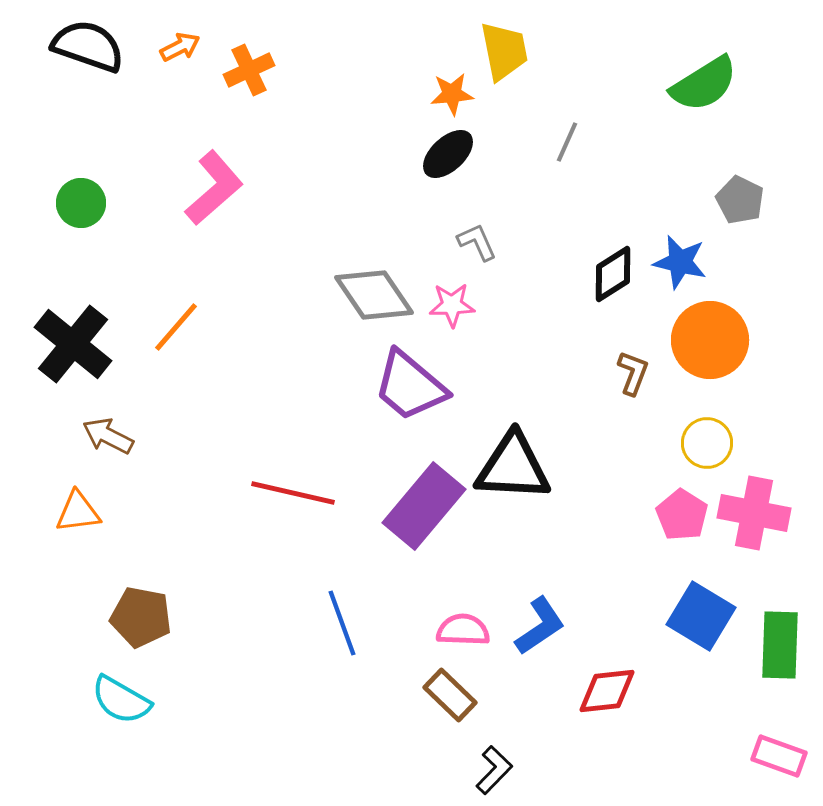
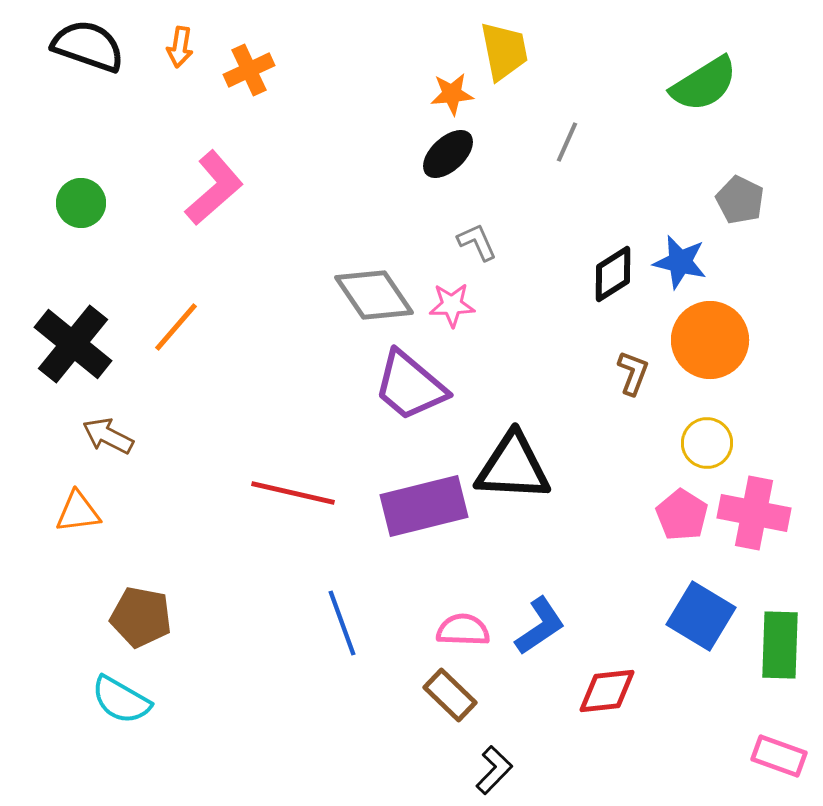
orange arrow: rotated 126 degrees clockwise
purple rectangle: rotated 36 degrees clockwise
